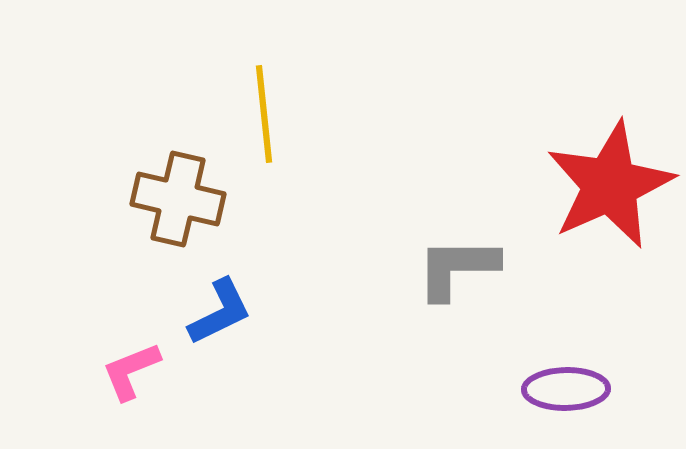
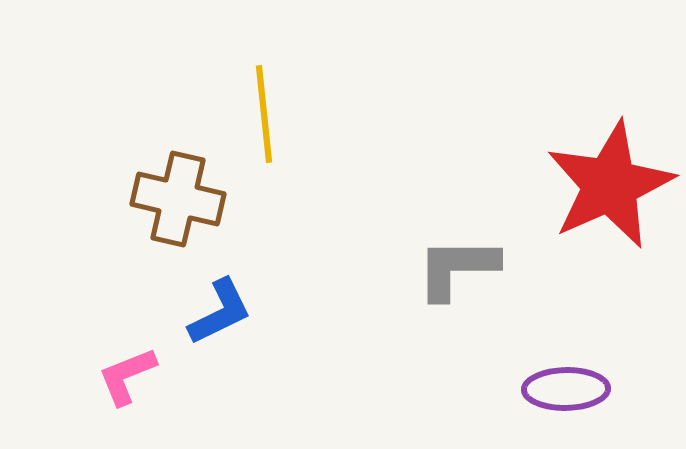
pink L-shape: moved 4 px left, 5 px down
